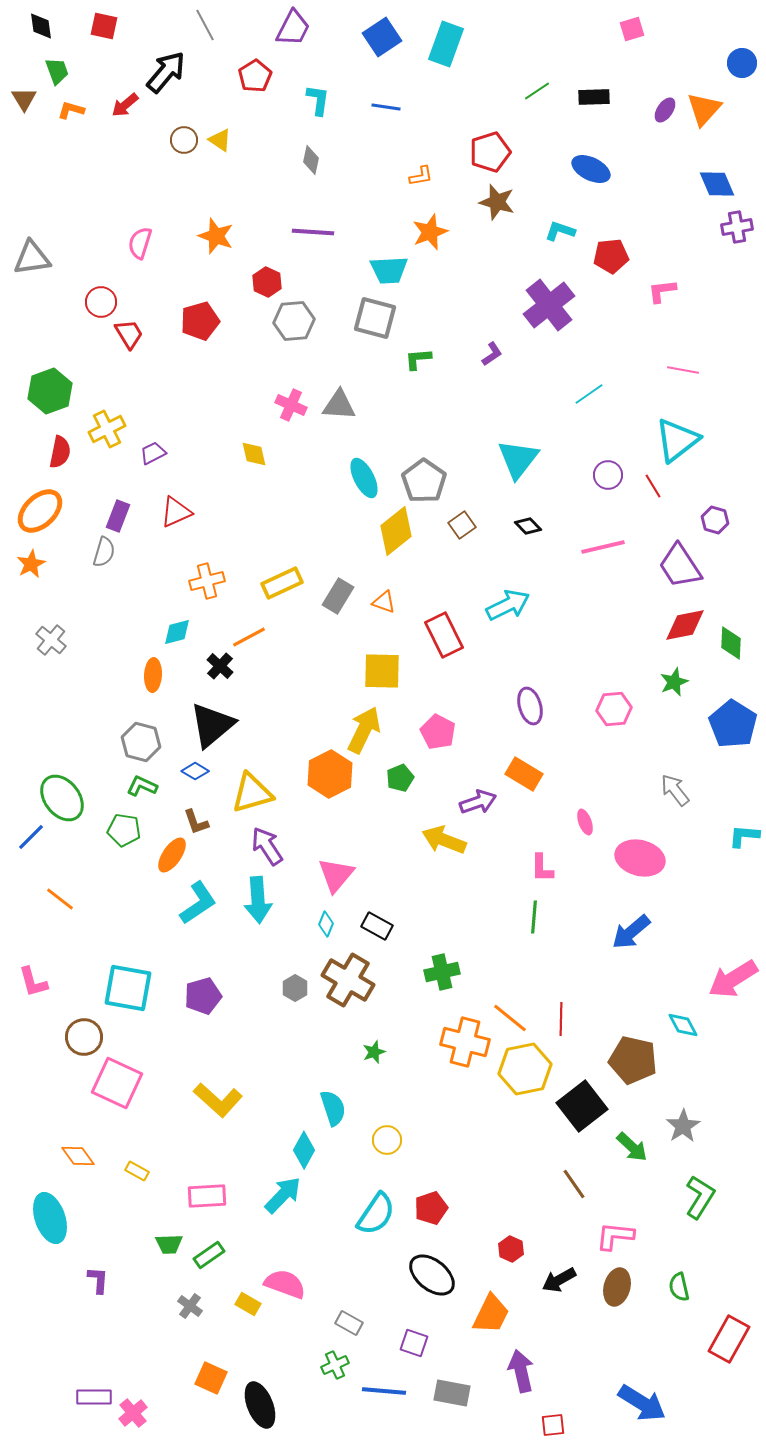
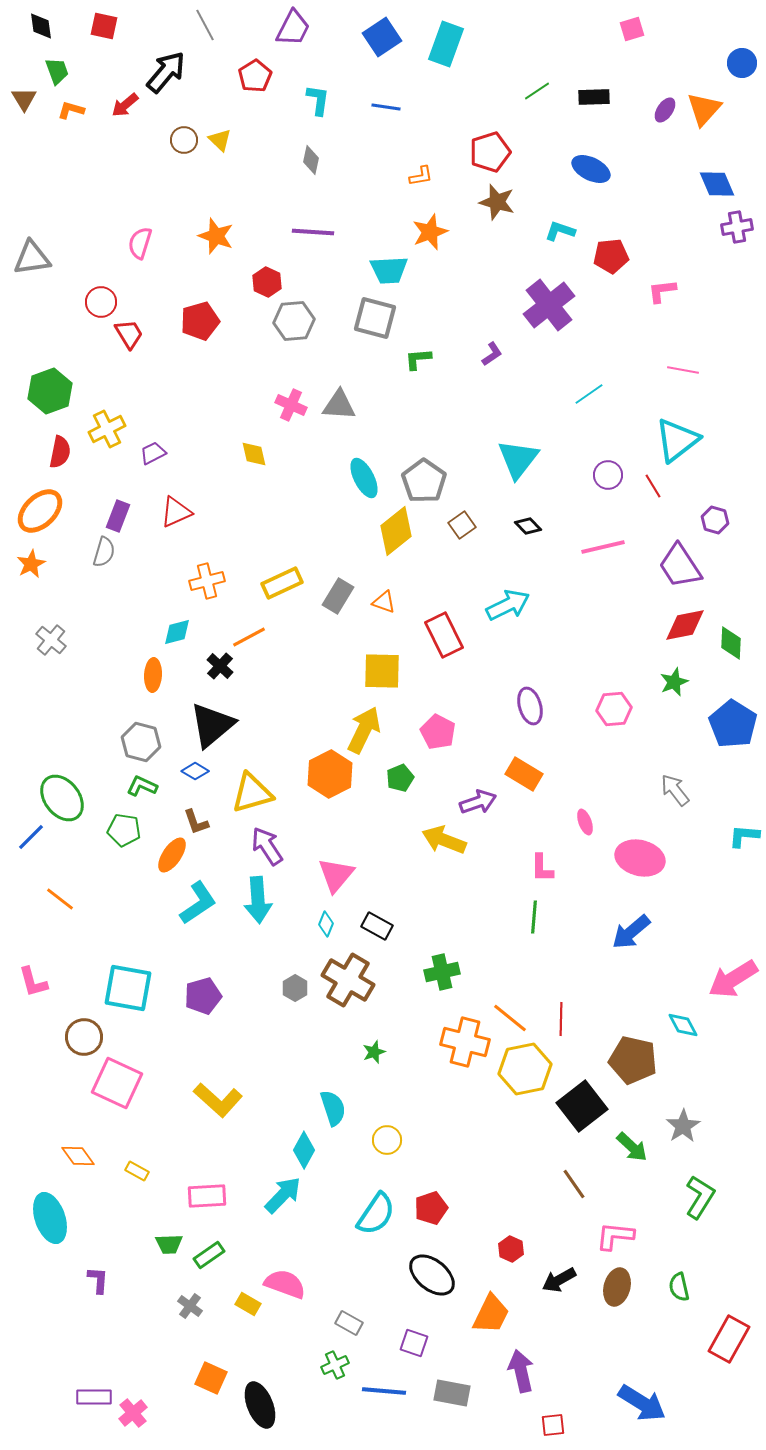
yellow triangle at (220, 140): rotated 10 degrees clockwise
